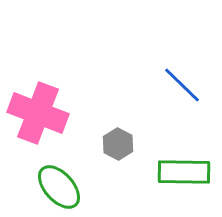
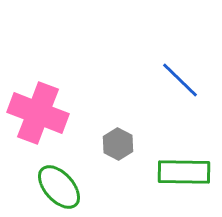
blue line: moved 2 px left, 5 px up
